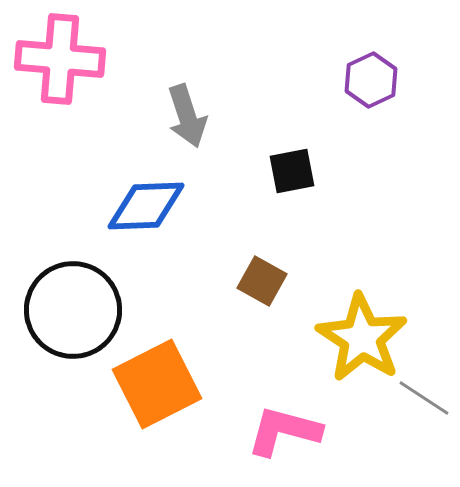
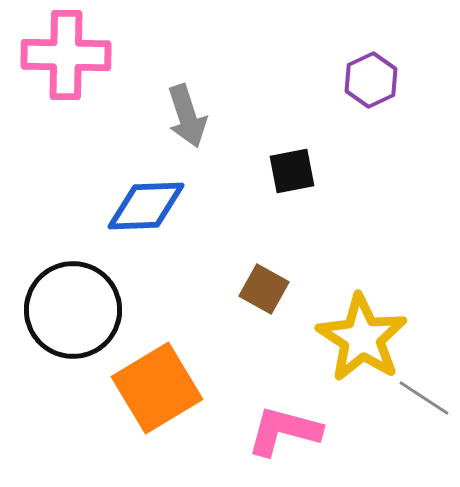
pink cross: moved 6 px right, 4 px up; rotated 4 degrees counterclockwise
brown square: moved 2 px right, 8 px down
orange square: moved 4 px down; rotated 4 degrees counterclockwise
